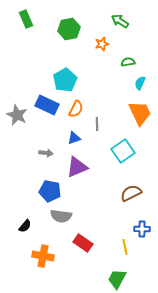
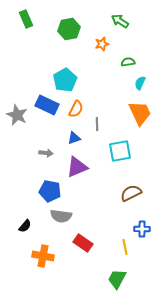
cyan square: moved 3 px left; rotated 25 degrees clockwise
